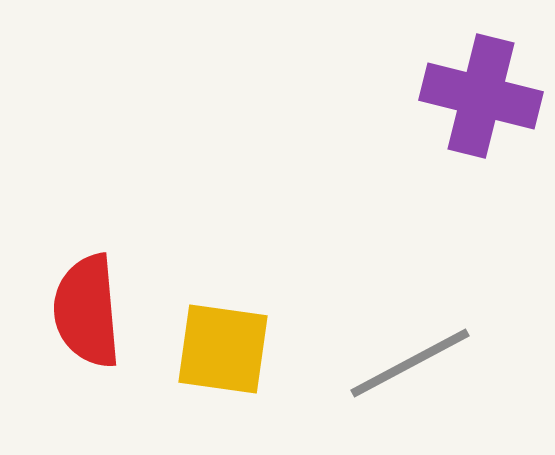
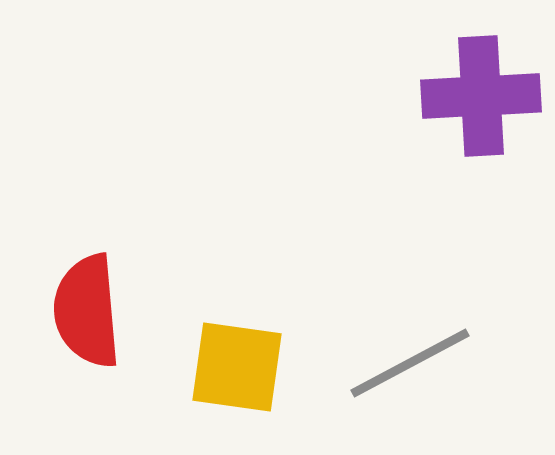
purple cross: rotated 17 degrees counterclockwise
yellow square: moved 14 px right, 18 px down
